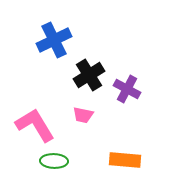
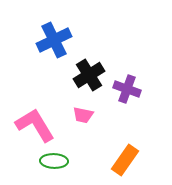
purple cross: rotated 8 degrees counterclockwise
orange rectangle: rotated 60 degrees counterclockwise
